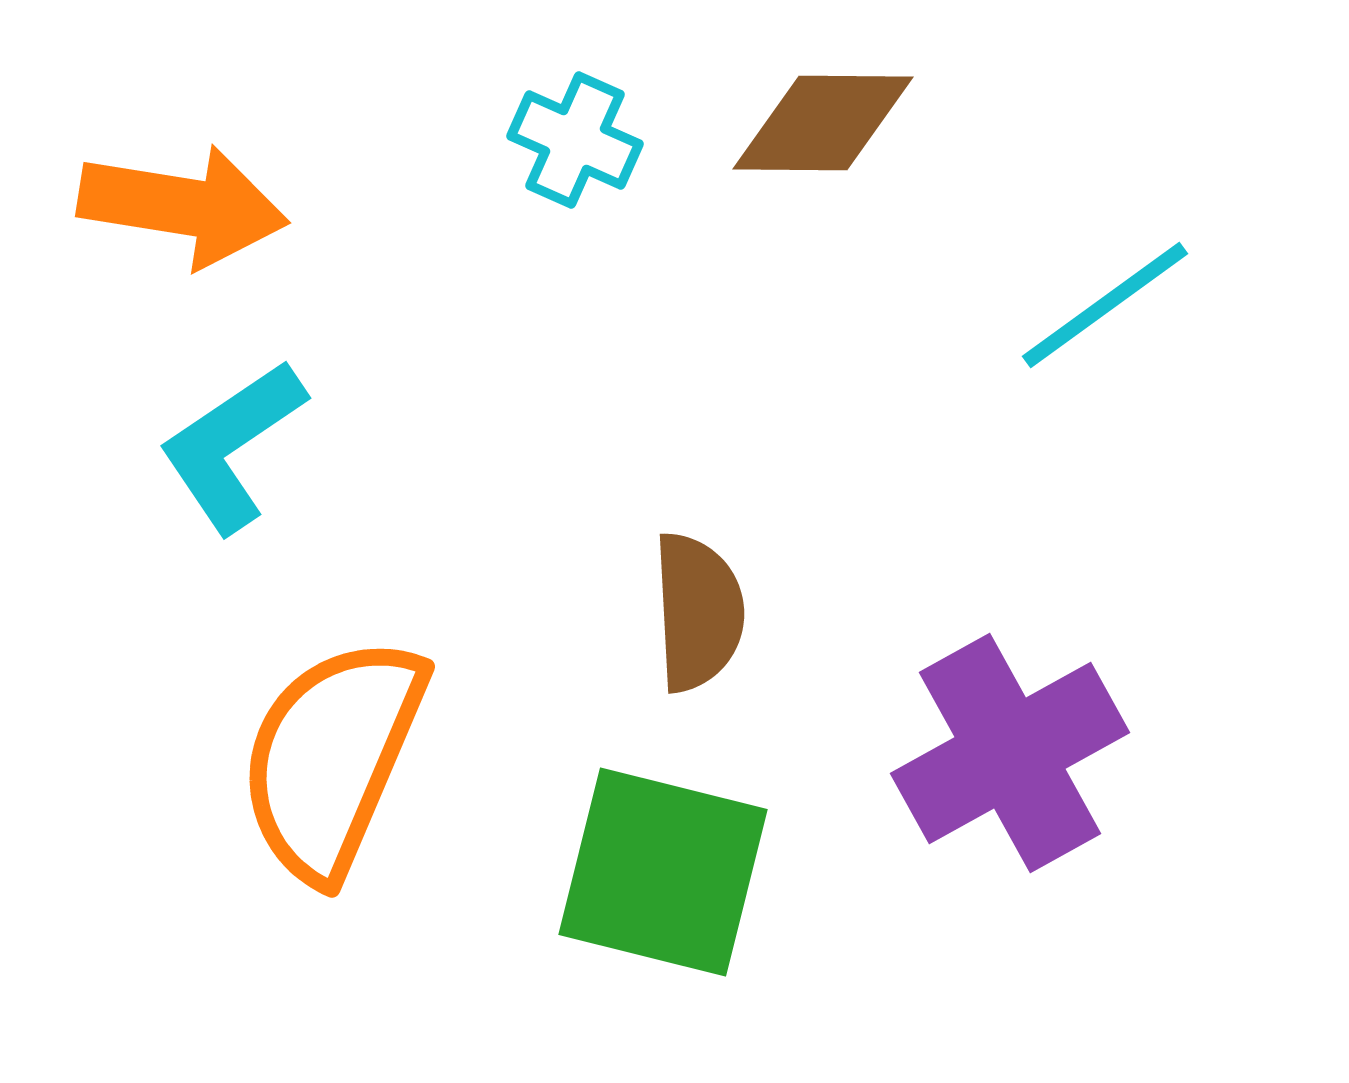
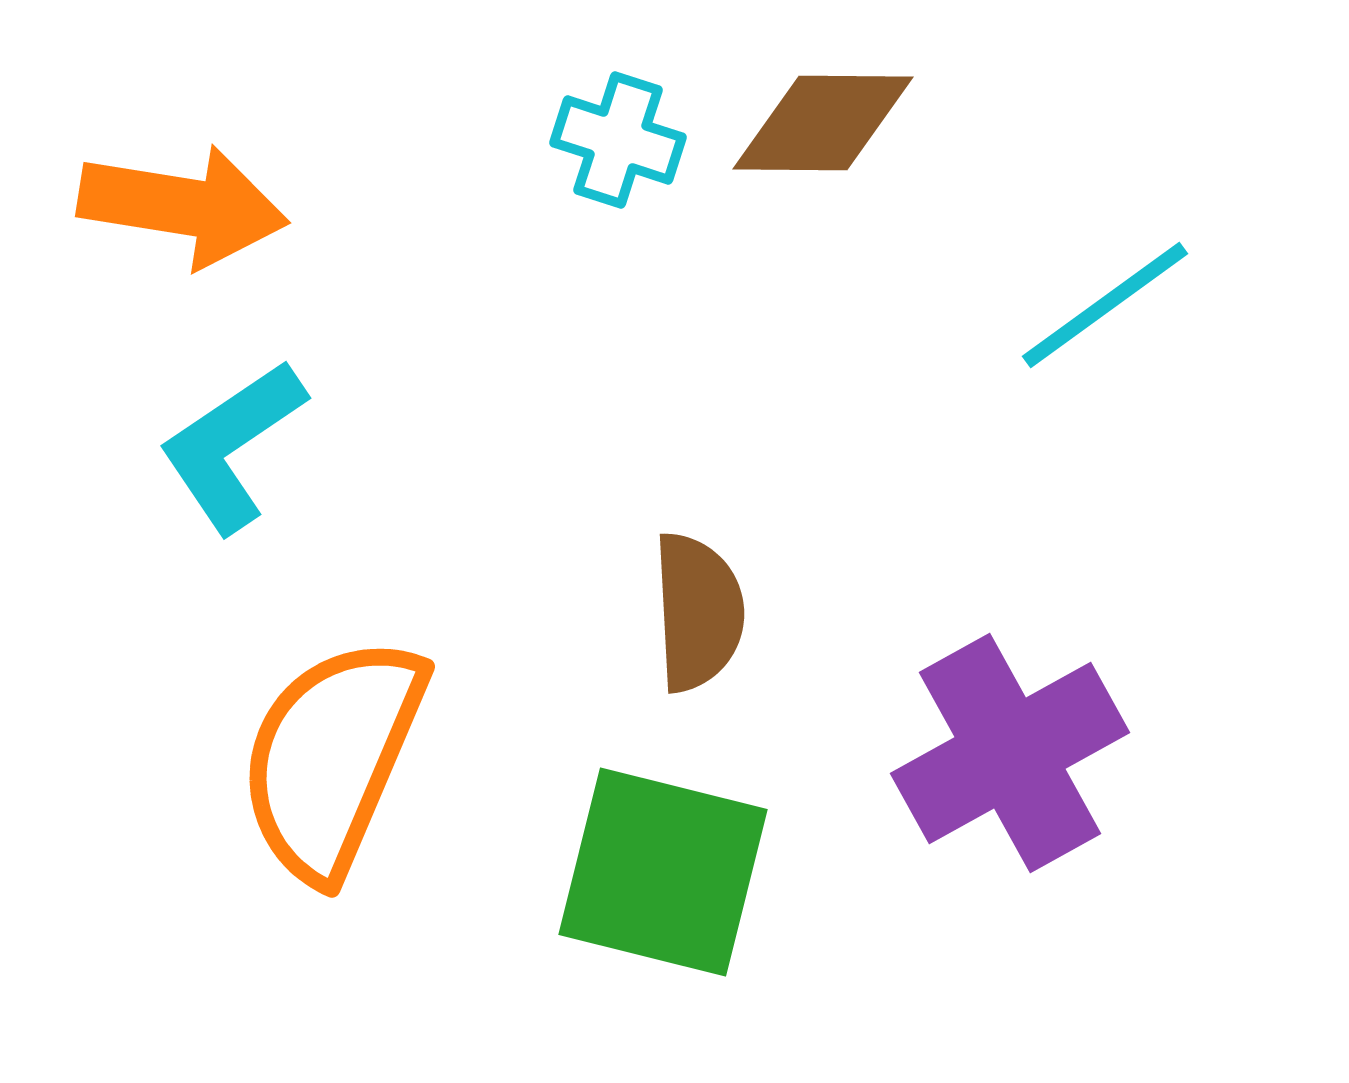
cyan cross: moved 43 px right; rotated 6 degrees counterclockwise
